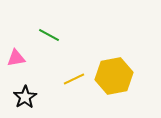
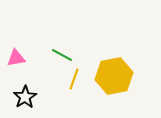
green line: moved 13 px right, 20 px down
yellow line: rotated 45 degrees counterclockwise
